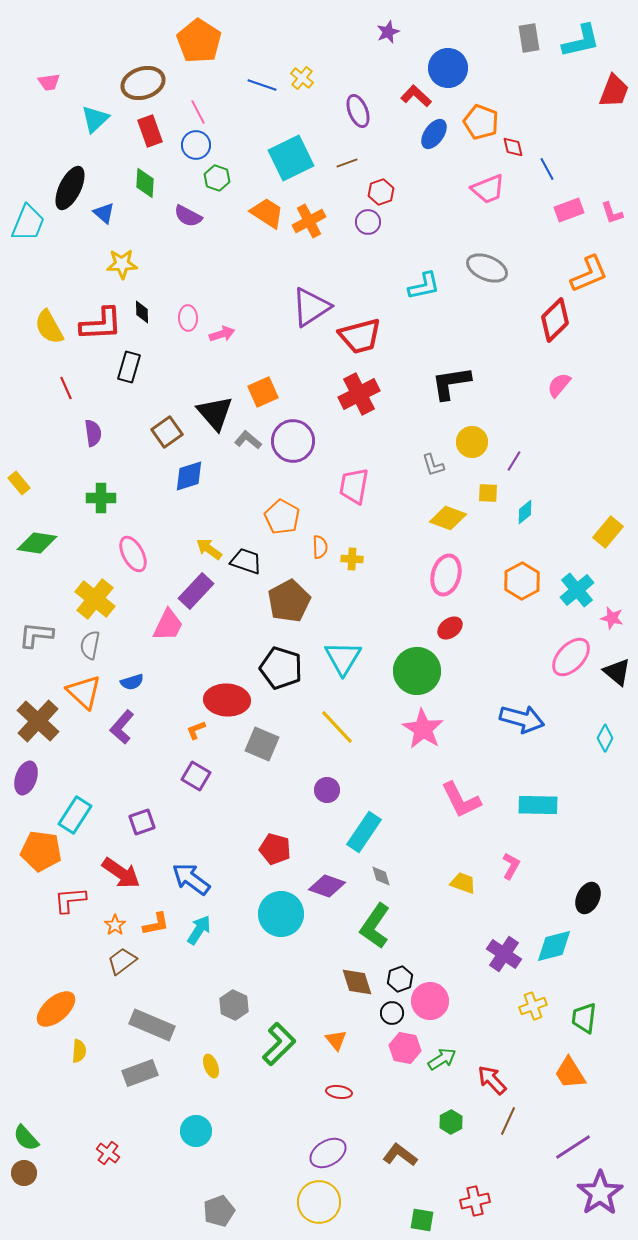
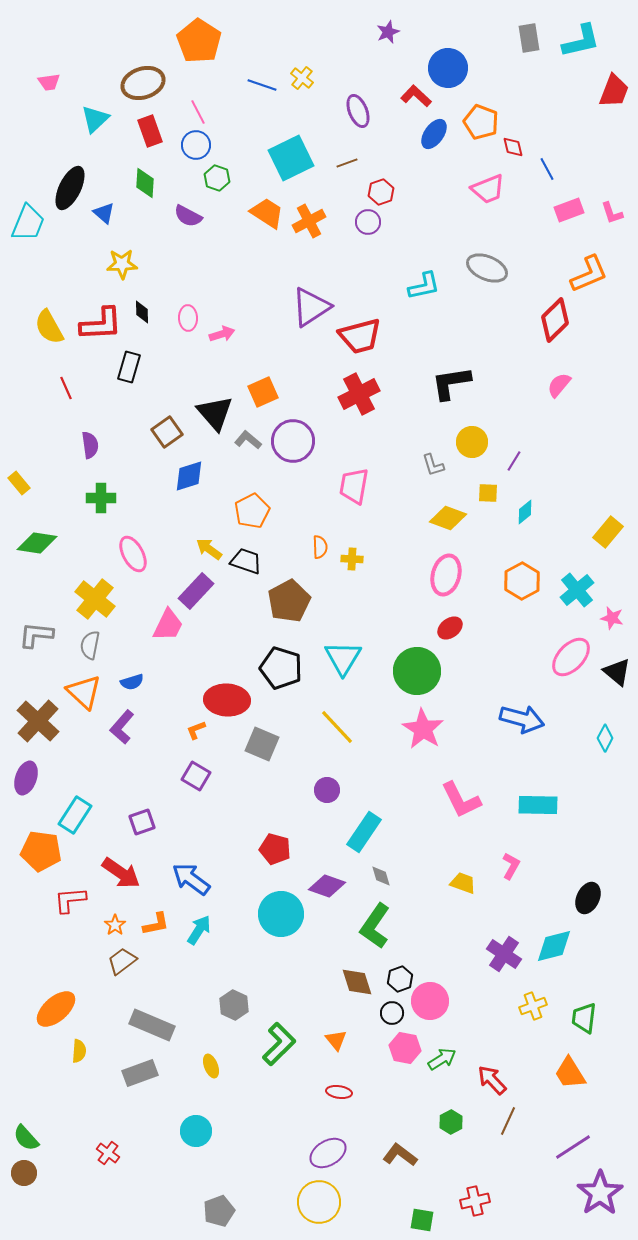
purple semicircle at (93, 433): moved 3 px left, 12 px down
orange pentagon at (282, 517): moved 30 px left, 6 px up; rotated 16 degrees clockwise
